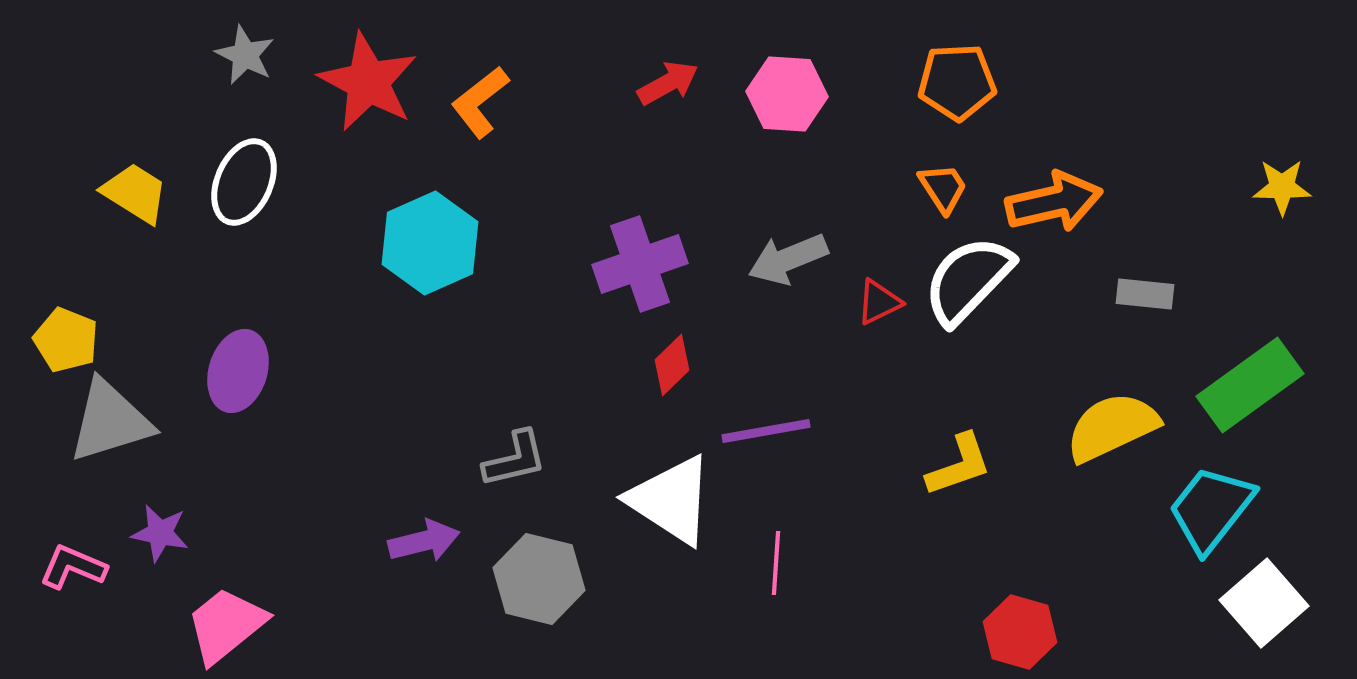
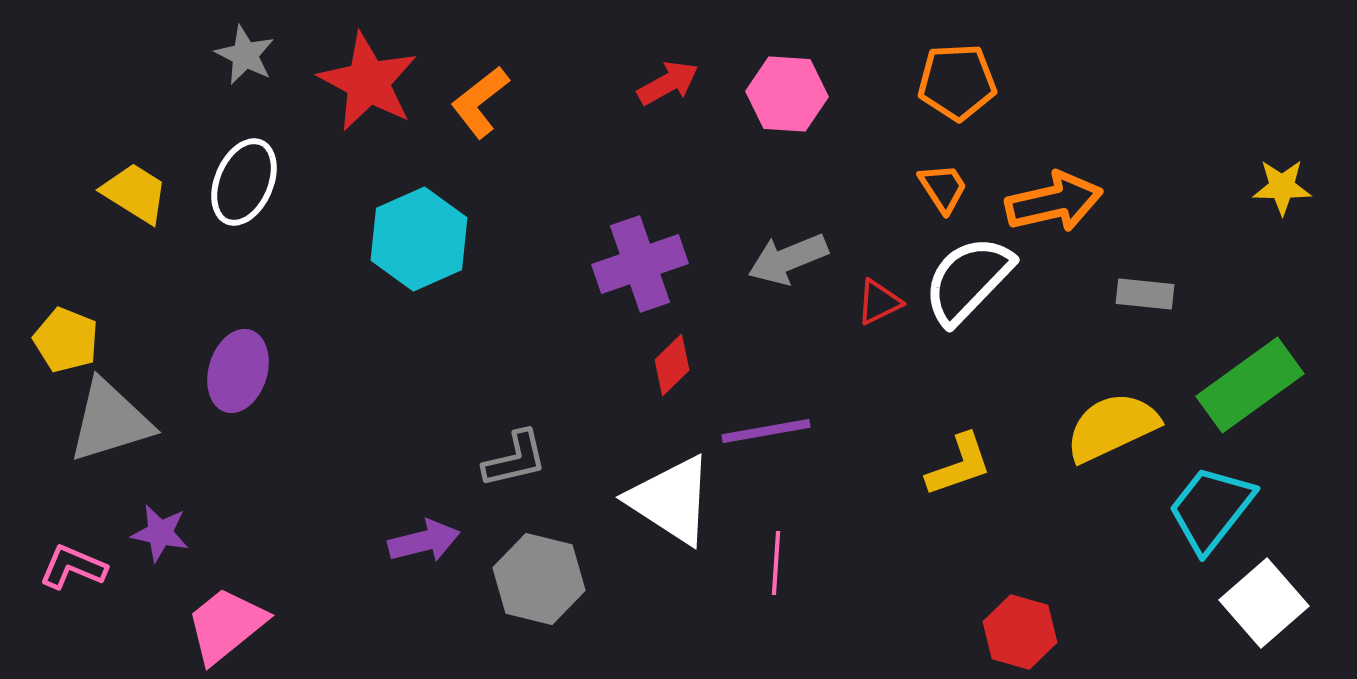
cyan hexagon: moved 11 px left, 4 px up
